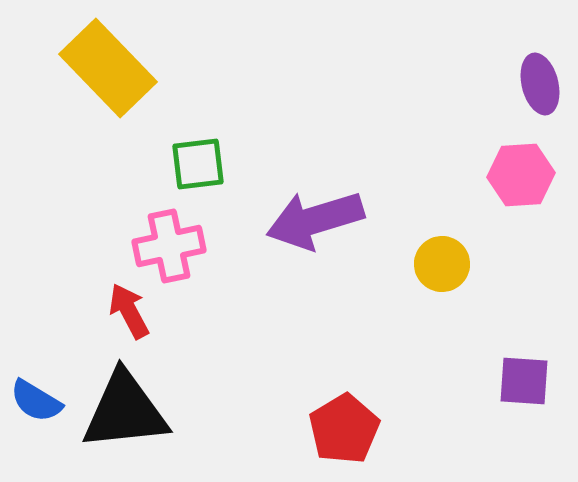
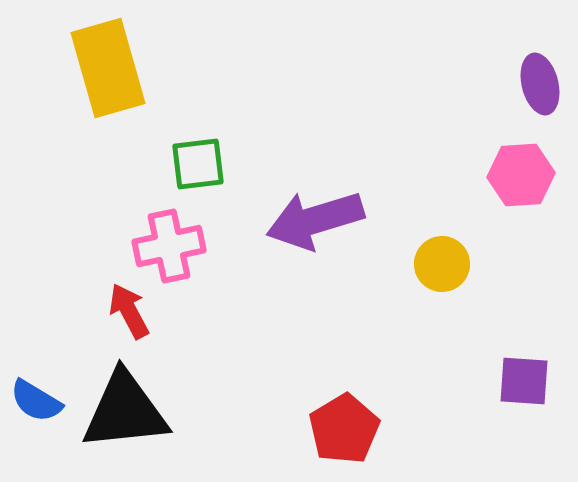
yellow rectangle: rotated 28 degrees clockwise
